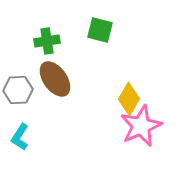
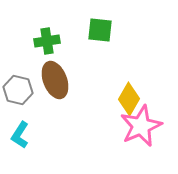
green square: rotated 8 degrees counterclockwise
brown ellipse: moved 1 px down; rotated 15 degrees clockwise
gray hexagon: rotated 16 degrees clockwise
cyan L-shape: moved 2 px up
